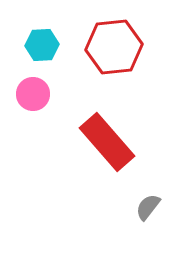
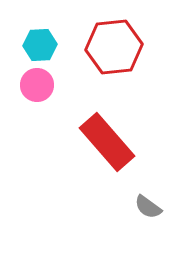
cyan hexagon: moved 2 px left
pink circle: moved 4 px right, 9 px up
gray semicircle: rotated 92 degrees counterclockwise
